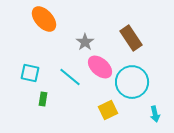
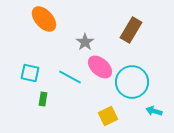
brown rectangle: moved 8 px up; rotated 65 degrees clockwise
cyan line: rotated 10 degrees counterclockwise
yellow square: moved 6 px down
cyan arrow: moved 1 px left, 3 px up; rotated 119 degrees clockwise
